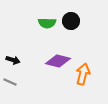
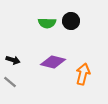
purple diamond: moved 5 px left, 1 px down
gray line: rotated 16 degrees clockwise
